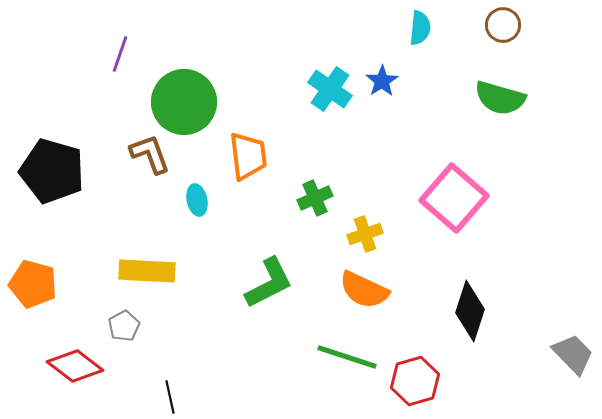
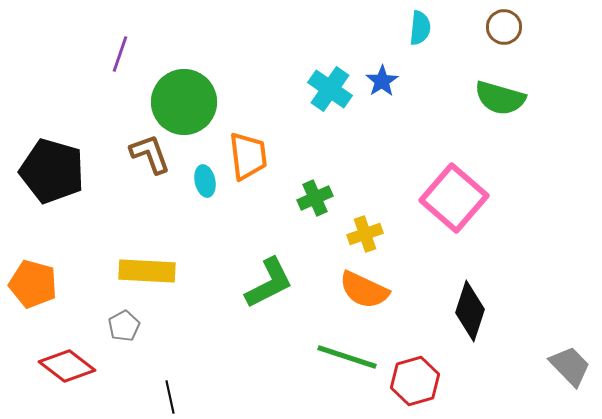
brown circle: moved 1 px right, 2 px down
cyan ellipse: moved 8 px right, 19 px up
gray trapezoid: moved 3 px left, 12 px down
red diamond: moved 8 px left
